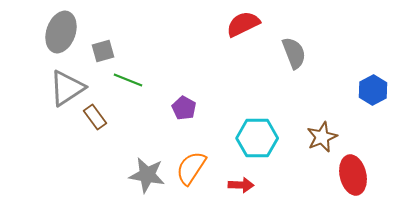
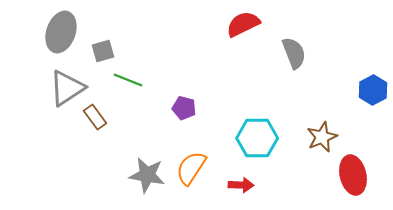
purple pentagon: rotated 15 degrees counterclockwise
